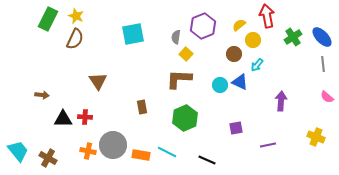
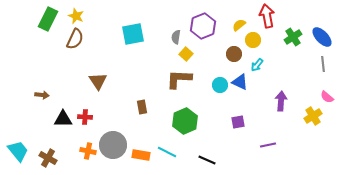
green hexagon: moved 3 px down
purple square: moved 2 px right, 6 px up
yellow cross: moved 3 px left, 21 px up; rotated 36 degrees clockwise
